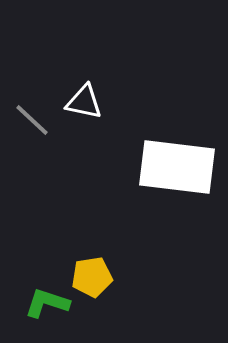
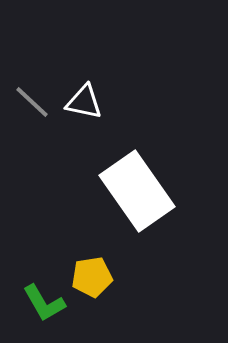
gray line: moved 18 px up
white rectangle: moved 40 px left, 24 px down; rotated 48 degrees clockwise
green L-shape: moved 3 px left; rotated 138 degrees counterclockwise
